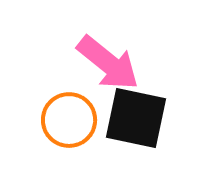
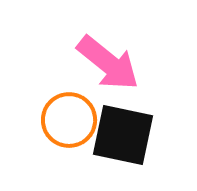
black square: moved 13 px left, 17 px down
